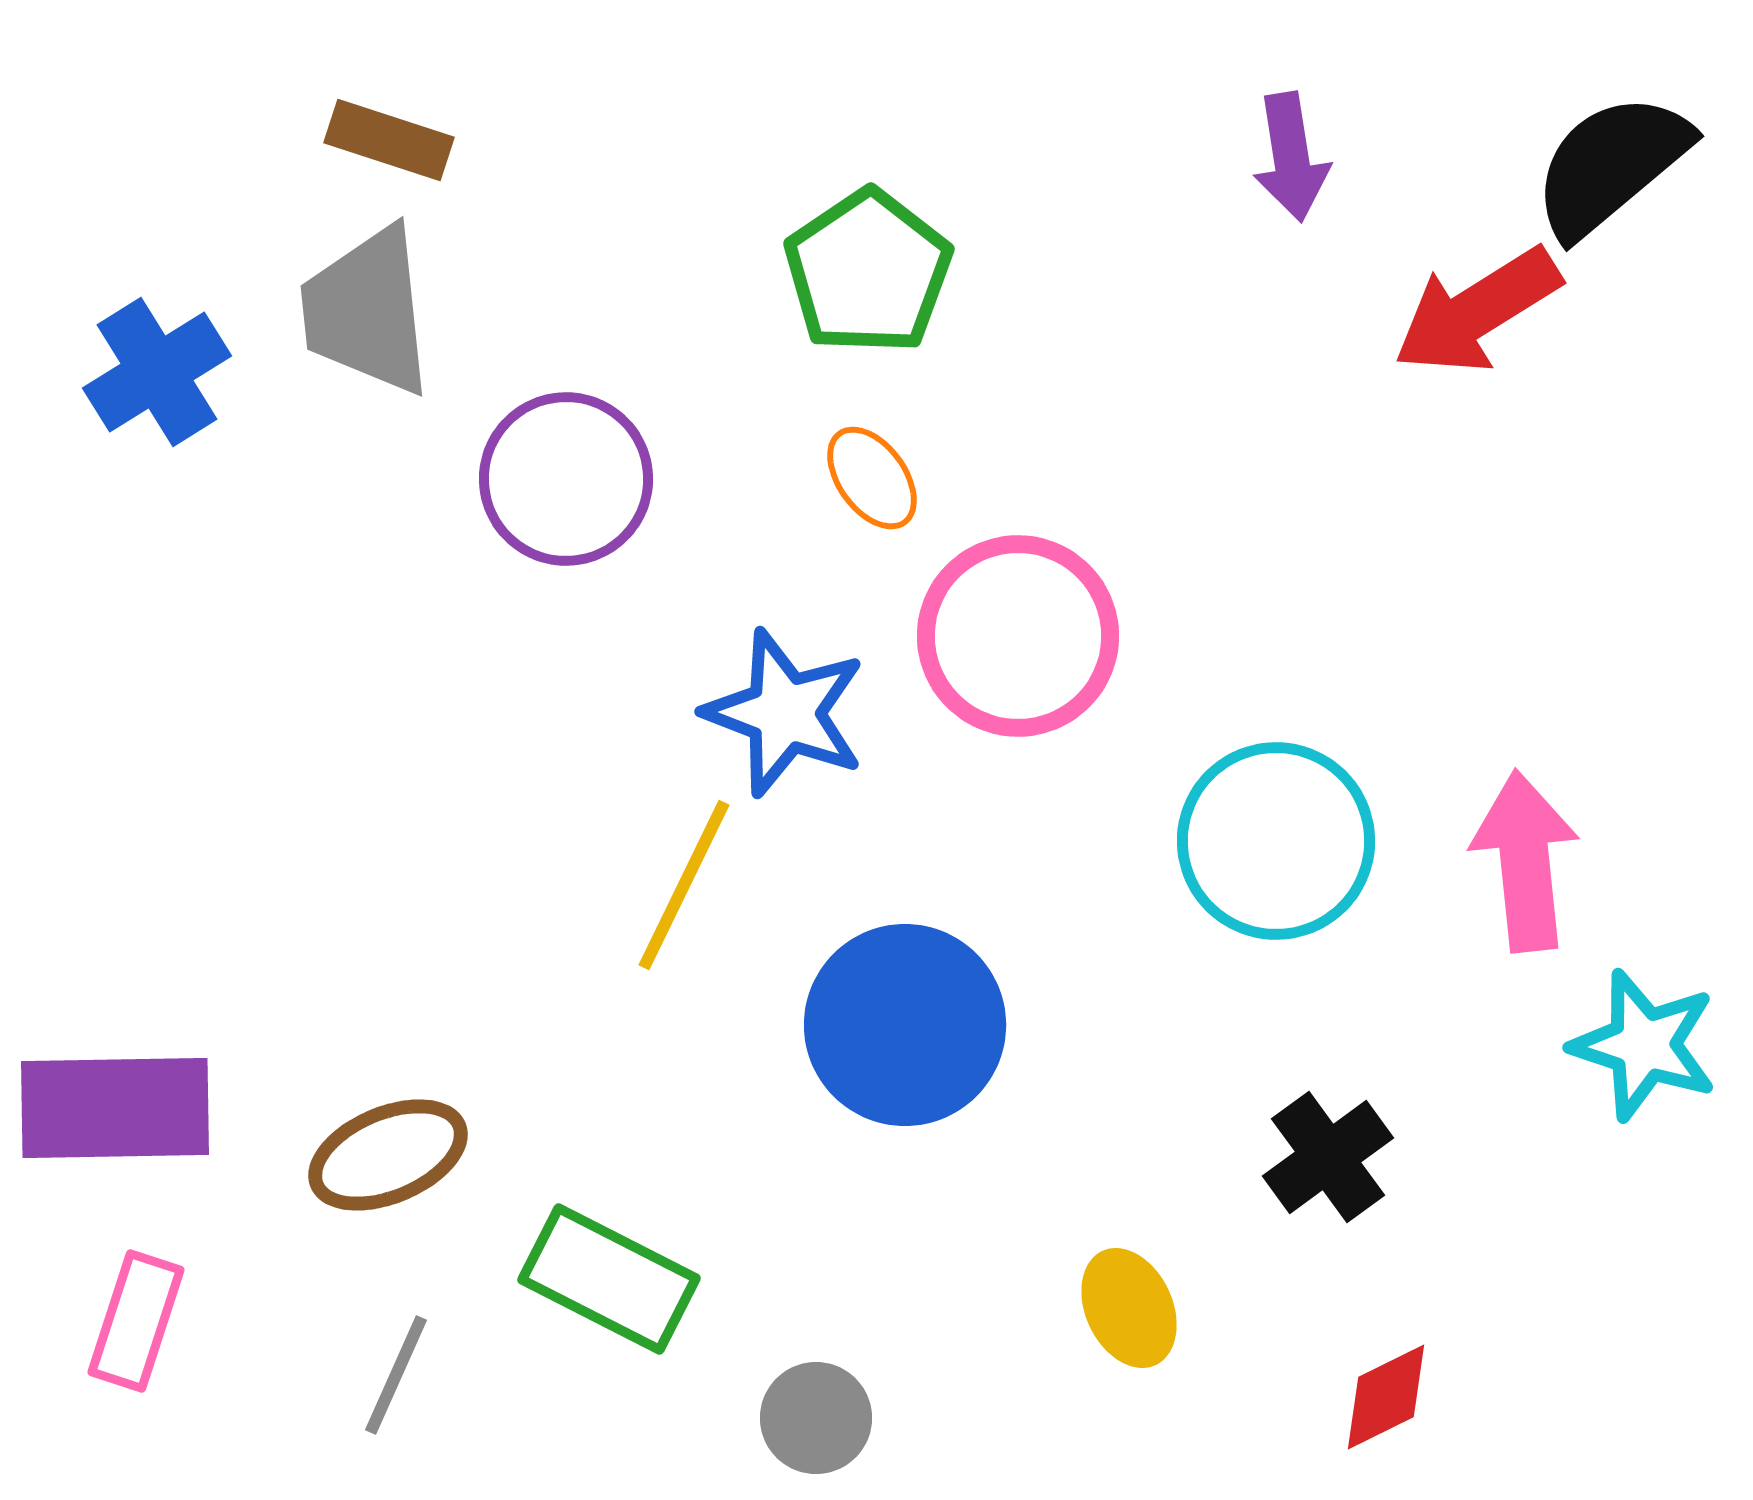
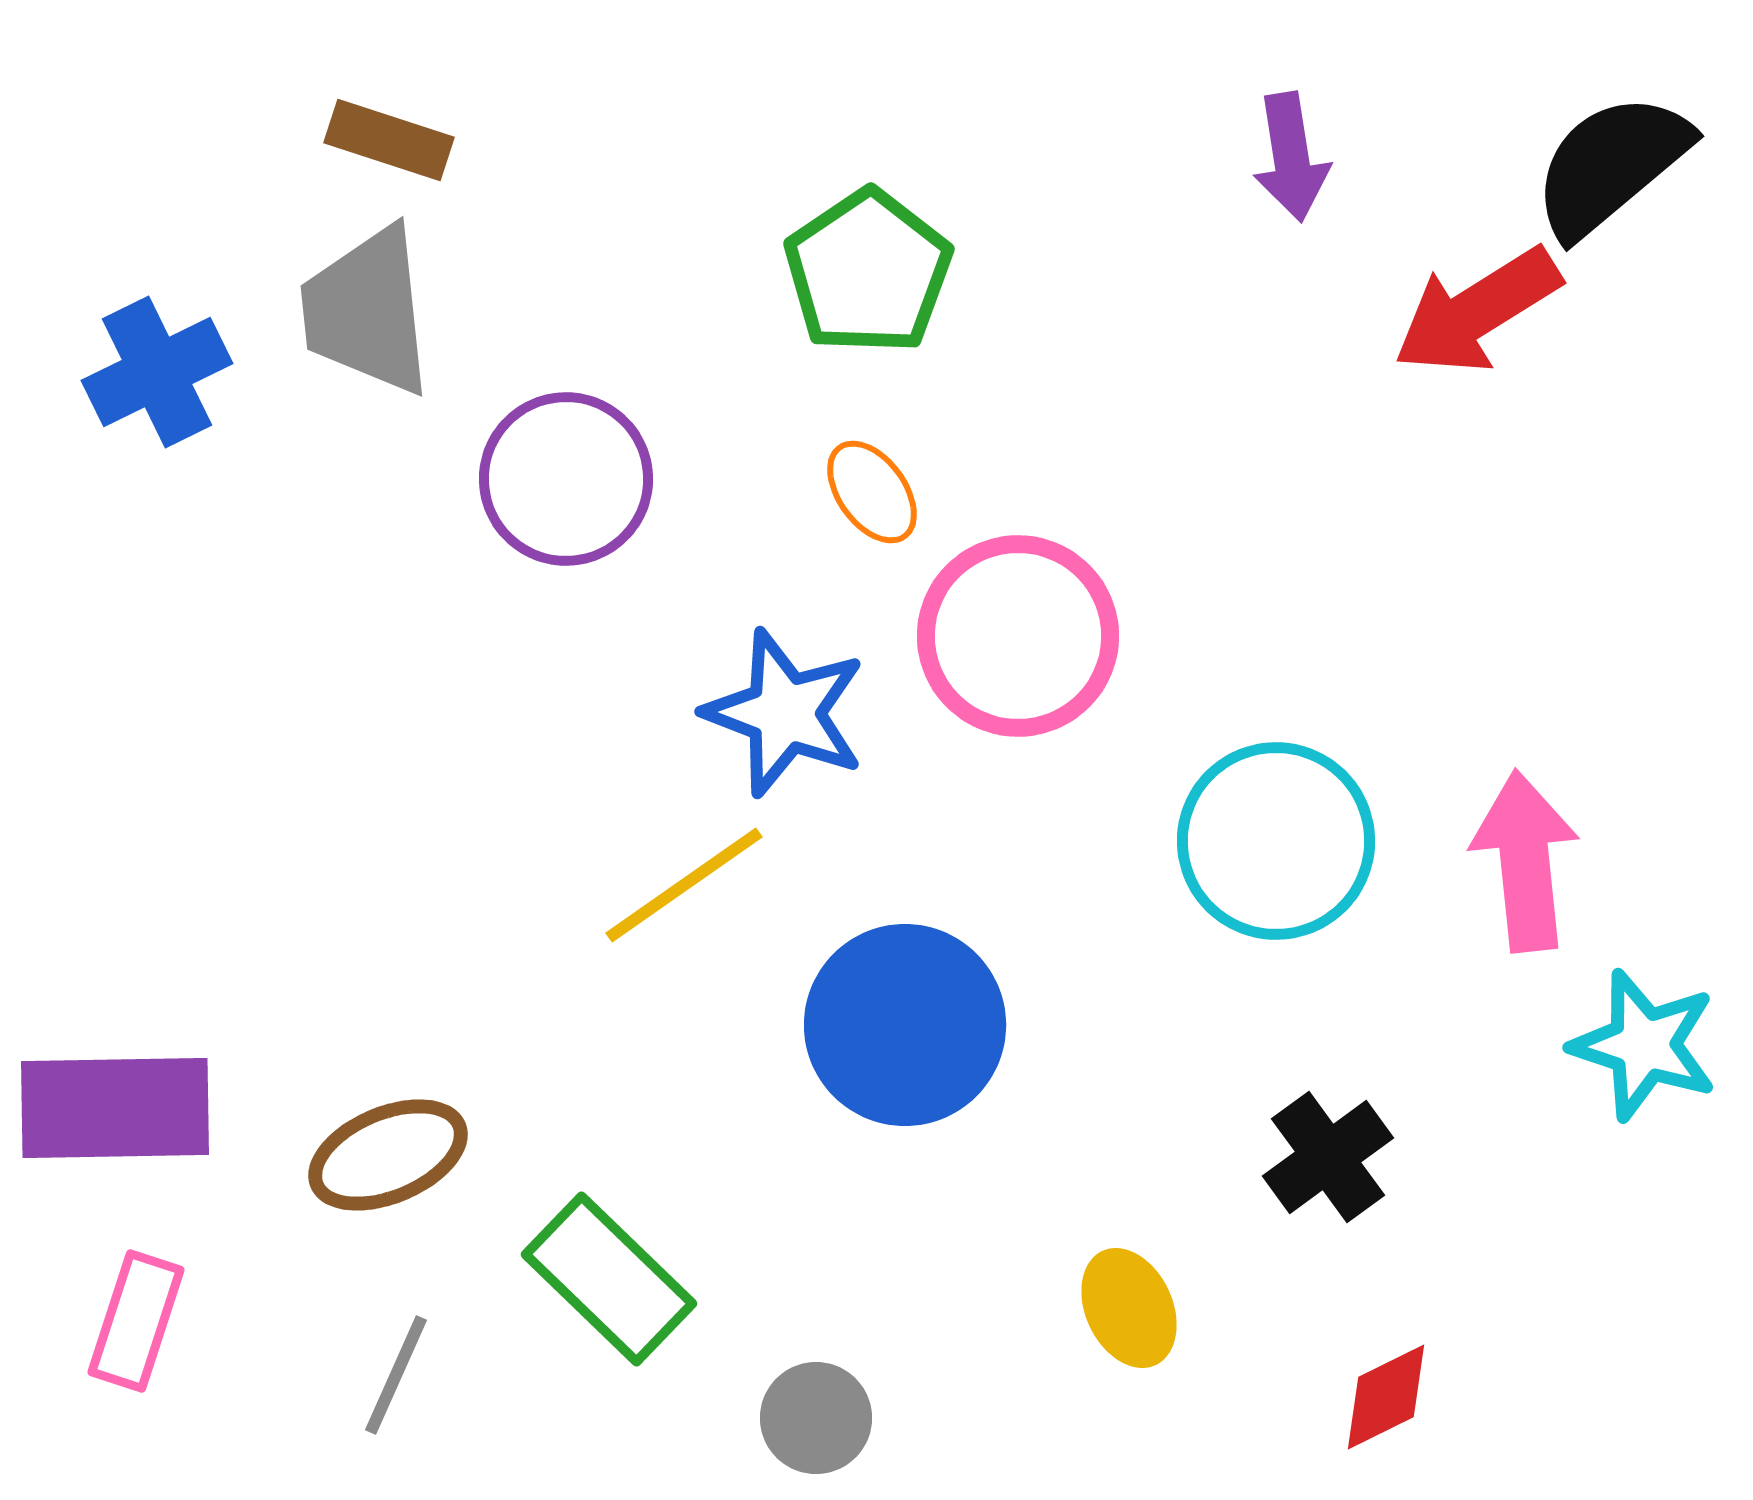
blue cross: rotated 6 degrees clockwise
orange ellipse: moved 14 px down
yellow line: rotated 29 degrees clockwise
green rectangle: rotated 17 degrees clockwise
